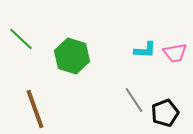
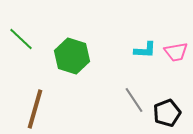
pink trapezoid: moved 1 px right, 1 px up
brown line: rotated 36 degrees clockwise
black pentagon: moved 2 px right
